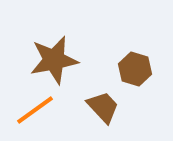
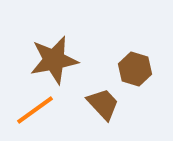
brown trapezoid: moved 3 px up
